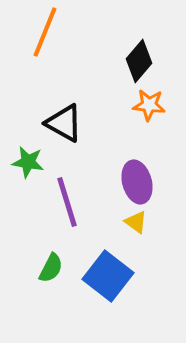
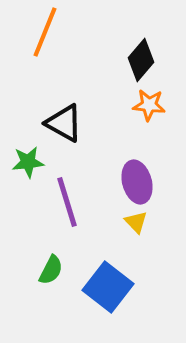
black diamond: moved 2 px right, 1 px up
green star: rotated 16 degrees counterclockwise
yellow triangle: rotated 10 degrees clockwise
green semicircle: moved 2 px down
blue square: moved 11 px down
